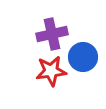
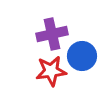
blue circle: moved 1 px left, 1 px up
